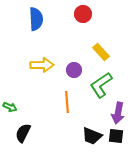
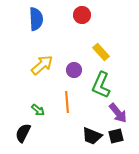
red circle: moved 1 px left, 1 px down
yellow arrow: rotated 40 degrees counterclockwise
green L-shape: rotated 32 degrees counterclockwise
green arrow: moved 28 px right, 3 px down; rotated 16 degrees clockwise
purple arrow: rotated 50 degrees counterclockwise
black square: rotated 21 degrees counterclockwise
